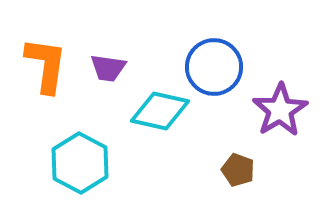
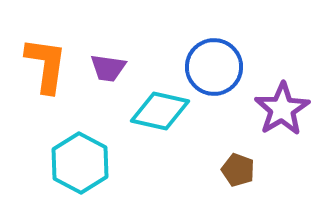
purple star: moved 2 px right, 1 px up
